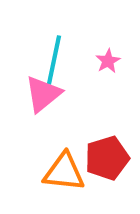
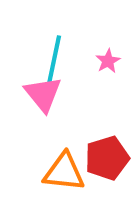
pink triangle: rotated 30 degrees counterclockwise
